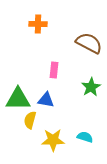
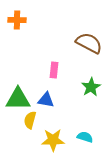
orange cross: moved 21 px left, 4 px up
